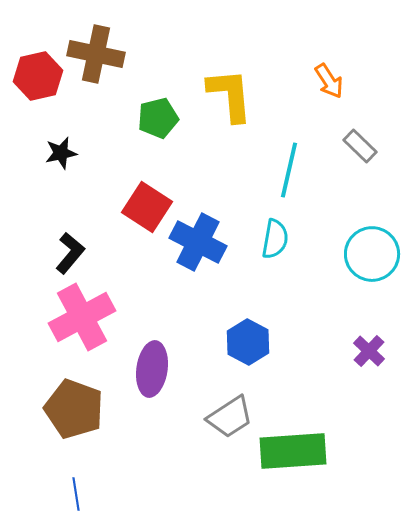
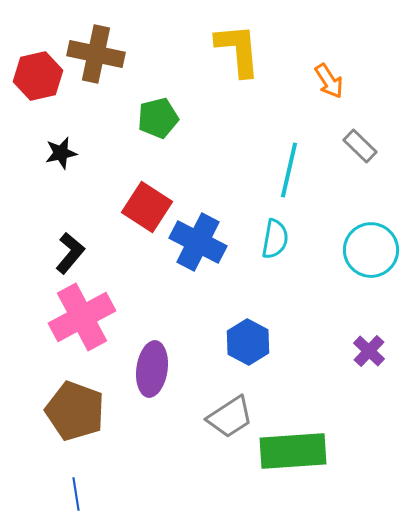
yellow L-shape: moved 8 px right, 45 px up
cyan circle: moved 1 px left, 4 px up
brown pentagon: moved 1 px right, 2 px down
